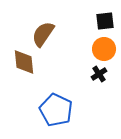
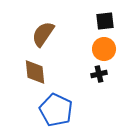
brown diamond: moved 11 px right, 10 px down
black cross: rotated 21 degrees clockwise
